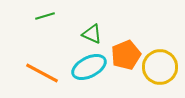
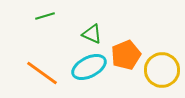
yellow circle: moved 2 px right, 3 px down
orange line: rotated 8 degrees clockwise
